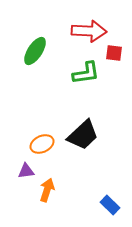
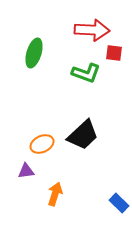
red arrow: moved 3 px right, 1 px up
green ellipse: moved 1 px left, 2 px down; rotated 16 degrees counterclockwise
green L-shape: rotated 28 degrees clockwise
orange arrow: moved 8 px right, 4 px down
blue rectangle: moved 9 px right, 2 px up
